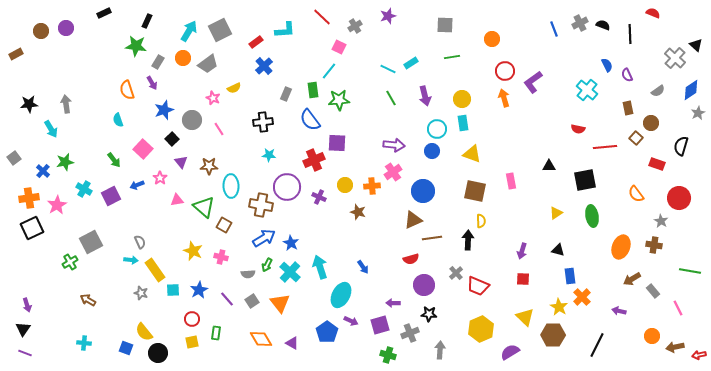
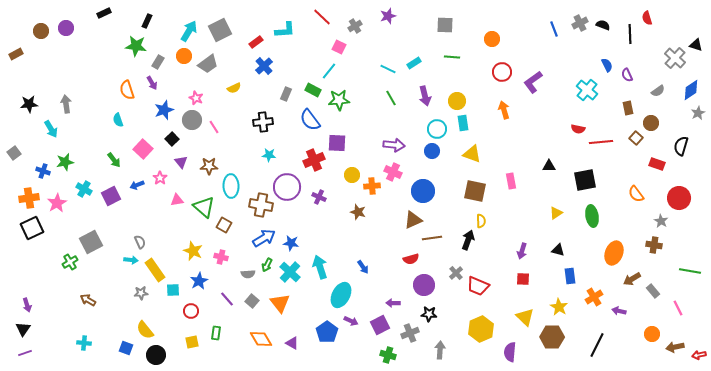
red semicircle at (653, 13): moved 6 px left, 5 px down; rotated 128 degrees counterclockwise
black triangle at (696, 45): rotated 24 degrees counterclockwise
green line at (452, 57): rotated 14 degrees clockwise
orange circle at (183, 58): moved 1 px right, 2 px up
cyan rectangle at (411, 63): moved 3 px right
red circle at (505, 71): moved 3 px left, 1 px down
green rectangle at (313, 90): rotated 56 degrees counterclockwise
pink star at (213, 98): moved 17 px left
orange arrow at (504, 98): moved 12 px down
yellow circle at (462, 99): moved 5 px left, 2 px down
pink line at (219, 129): moved 5 px left, 2 px up
red line at (605, 147): moved 4 px left, 5 px up
gray square at (14, 158): moved 5 px up
blue cross at (43, 171): rotated 24 degrees counterclockwise
pink cross at (393, 172): rotated 30 degrees counterclockwise
yellow circle at (345, 185): moved 7 px right, 10 px up
pink star at (57, 205): moved 2 px up
black arrow at (468, 240): rotated 18 degrees clockwise
blue star at (291, 243): rotated 21 degrees counterclockwise
orange ellipse at (621, 247): moved 7 px left, 6 px down
blue star at (199, 290): moved 9 px up
gray star at (141, 293): rotated 24 degrees counterclockwise
orange cross at (582, 297): moved 12 px right; rotated 12 degrees clockwise
gray square at (252, 301): rotated 16 degrees counterclockwise
red circle at (192, 319): moved 1 px left, 8 px up
purple square at (380, 325): rotated 12 degrees counterclockwise
yellow semicircle at (144, 332): moved 1 px right, 2 px up
brown hexagon at (553, 335): moved 1 px left, 2 px down
orange circle at (652, 336): moved 2 px up
purple semicircle at (510, 352): rotated 54 degrees counterclockwise
purple line at (25, 353): rotated 40 degrees counterclockwise
black circle at (158, 353): moved 2 px left, 2 px down
